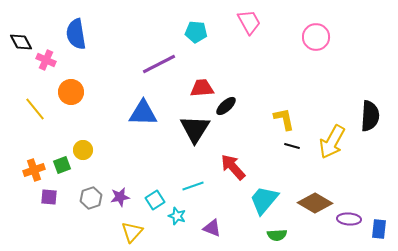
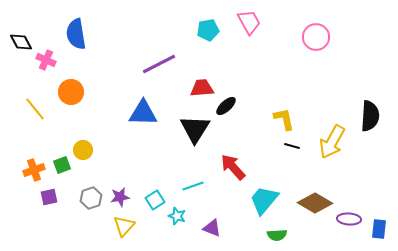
cyan pentagon: moved 12 px right, 2 px up; rotated 15 degrees counterclockwise
purple square: rotated 18 degrees counterclockwise
yellow triangle: moved 8 px left, 6 px up
